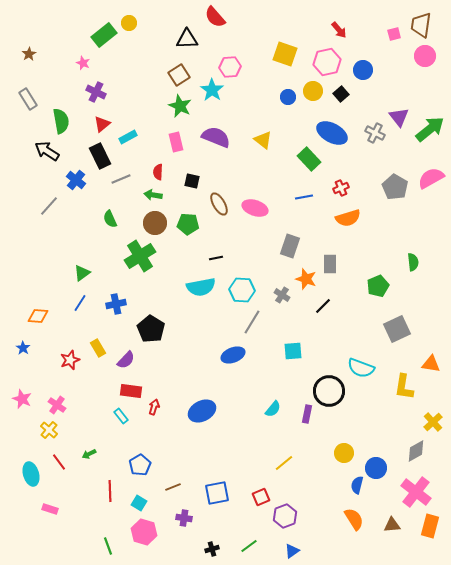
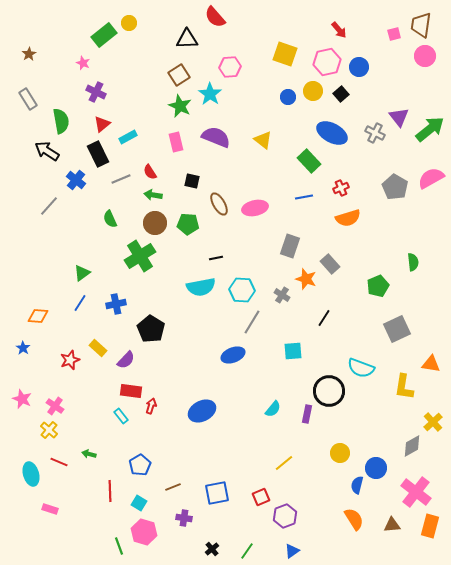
blue circle at (363, 70): moved 4 px left, 3 px up
cyan star at (212, 90): moved 2 px left, 4 px down
black rectangle at (100, 156): moved 2 px left, 2 px up
green rectangle at (309, 159): moved 2 px down
red semicircle at (158, 172): moved 8 px left; rotated 35 degrees counterclockwise
pink ellipse at (255, 208): rotated 30 degrees counterclockwise
gray rectangle at (330, 264): rotated 42 degrees counterclockwise
black line at (323, 306): moved 1 px right, 12 px down; rotated 12 degrees counterclockwise
yellow rectangle at (98, 348): rotated 18 degrees counterclockwise
pink cross at (57, 405): moved 2 px left, 1 px down
red arrow at (154, 407): moved 3 px left, 1 px up
gray diamond at (416, 451): moved 4 px left, 5 px up
yellow circle at (344, 453): moved 4 px left
green arrow at (89, 454): rotated 40 degrees clockwise
red line at (59, 462): rotated 30 degrees counterclockwise
green line at (108, 546): moved 11 px right
green line at (249, 546): moved 2 px left, 5 px down; rotated 18 degrees counterclockwise
black cross at (212, 549): rotated 24 degrees counterclockwise
